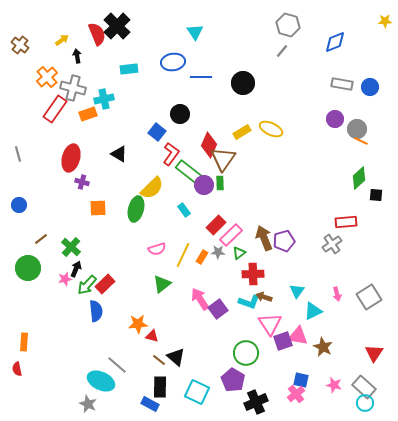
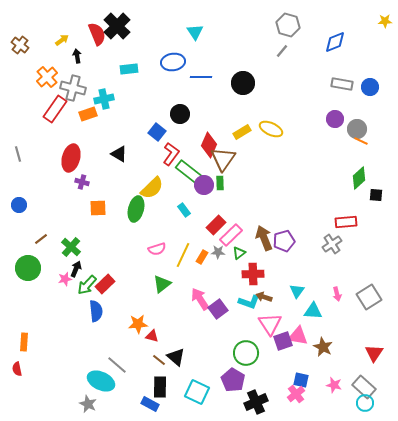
cyan triangle at (313, 311): rotated 30 degrees clockwise
